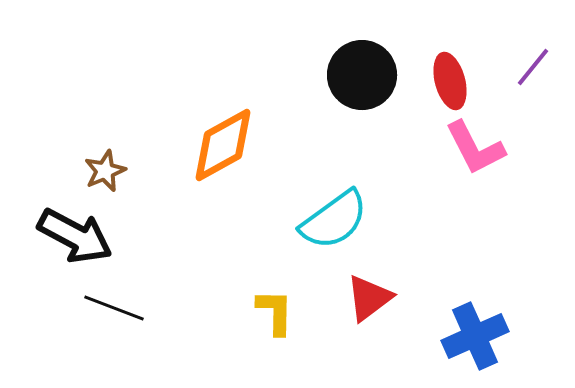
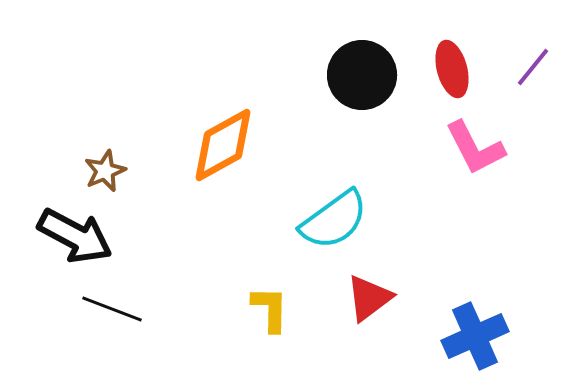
red ellipse: moved 2 px right, 12 px up
black line: moved 2 px left, 1 px down
yellow L-shape: moved 5 px left, 3 px up
